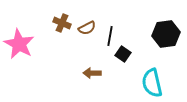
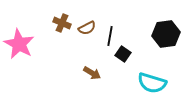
brown arrow: rotated 150 degrees counterclockwise
cyan semicircle: rotated 60 degrees counterclockwise
